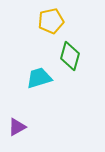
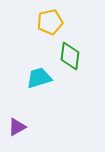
yellow pentagon: moved 1 px left, 1 px down
green diamond: rotated 8 degrees counterclockwise
